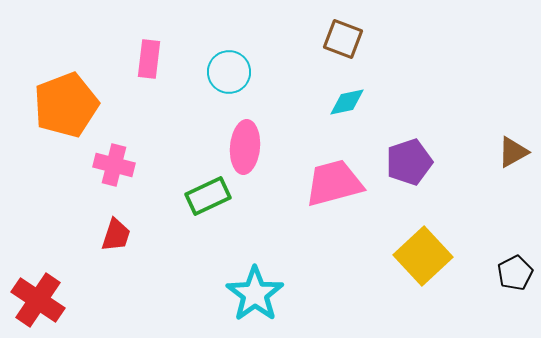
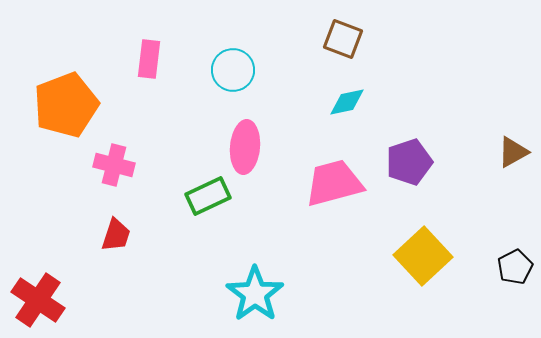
cyan circle: moved 4 px right, 2 px up
black pentagon: moved 6 px up
